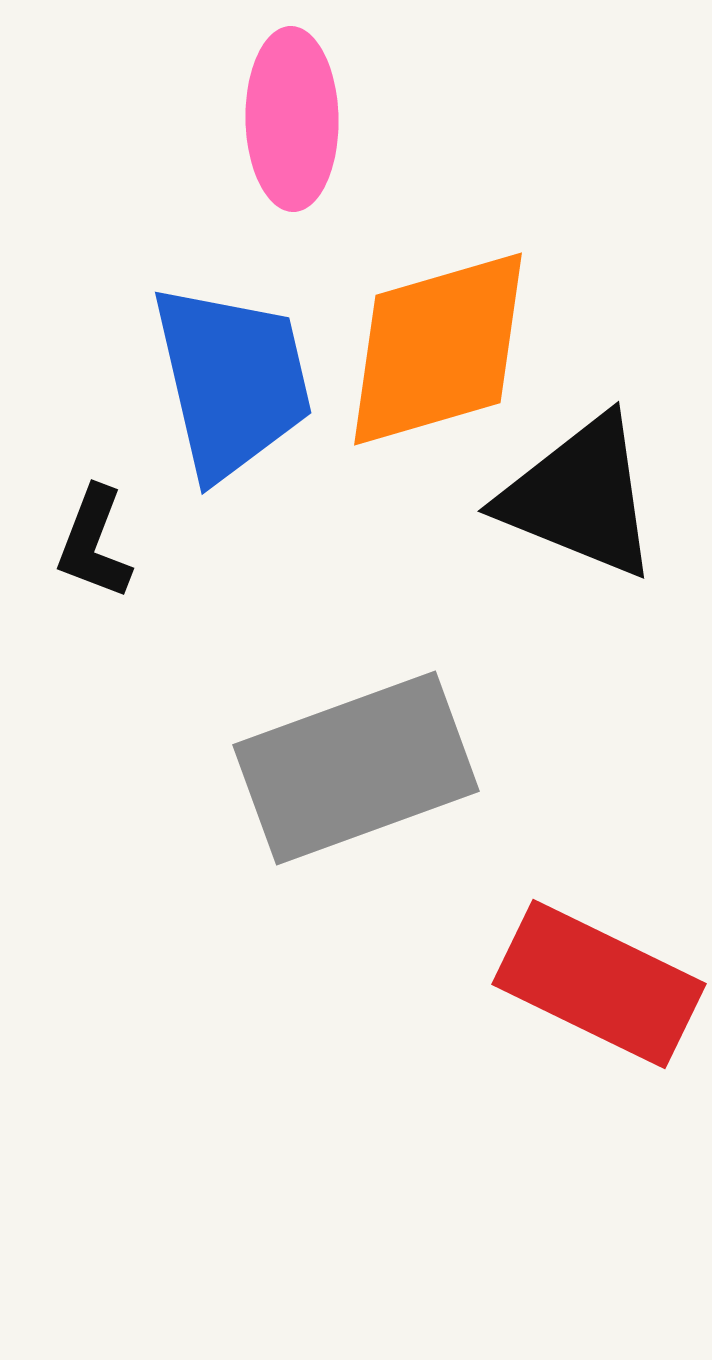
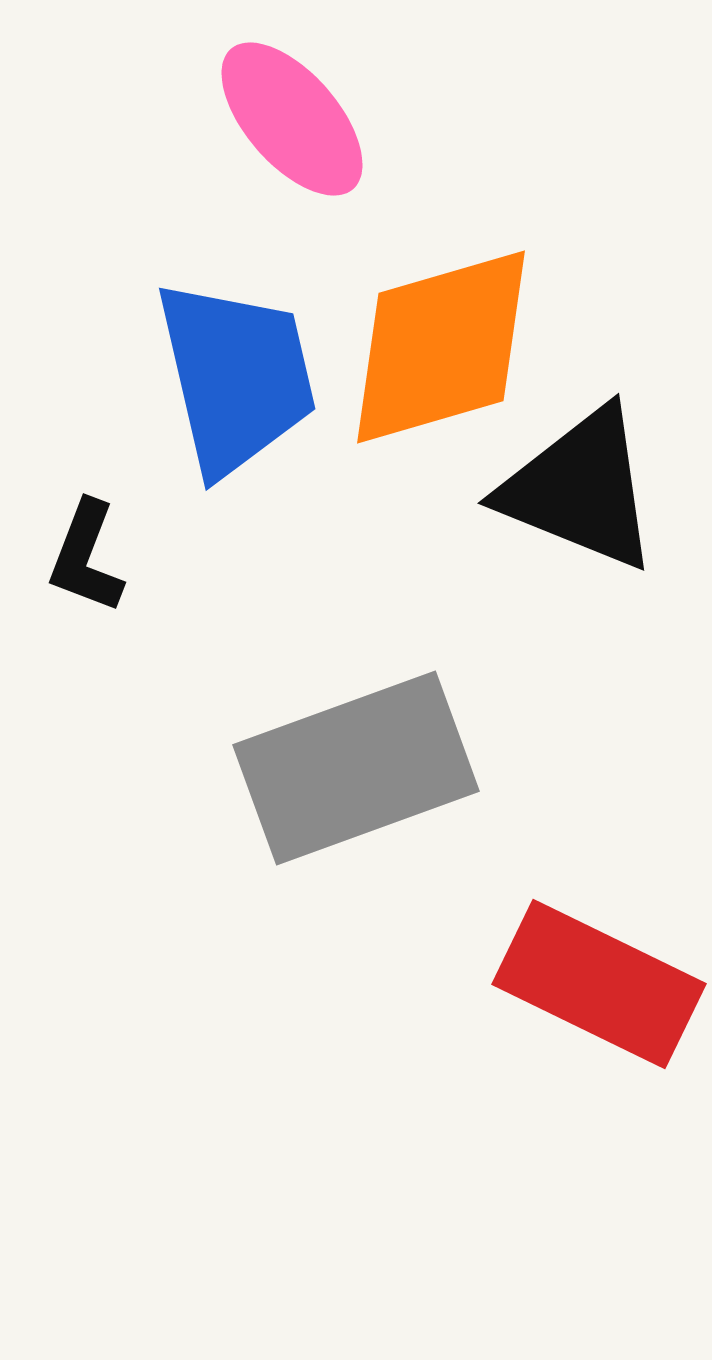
pink ellipse: rotated 40 degrees counterclockwise
orange diamond: moved 3 px right, 2 px up
blue trapezoid: moved 4 px right, 4 px up
black triangle: moved 8 px up
black L-shape: moved 8 px left, 14 px down
